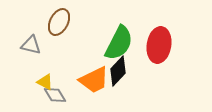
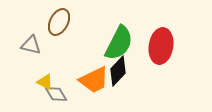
red ellipse: moved 2 px right, 1 px down
gray diamond: moved 1 px right, 1 px up
